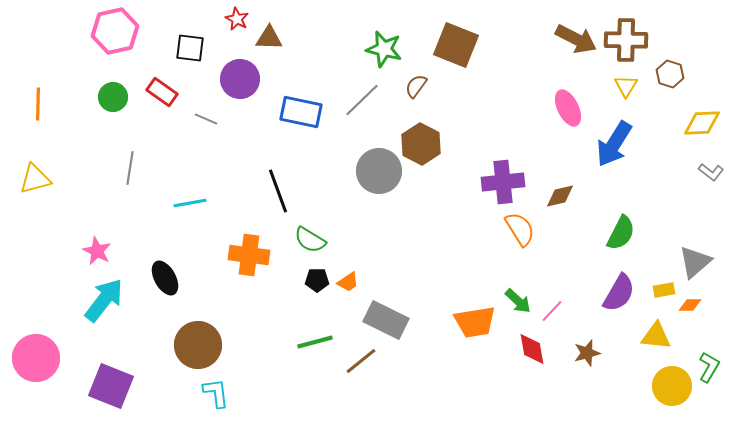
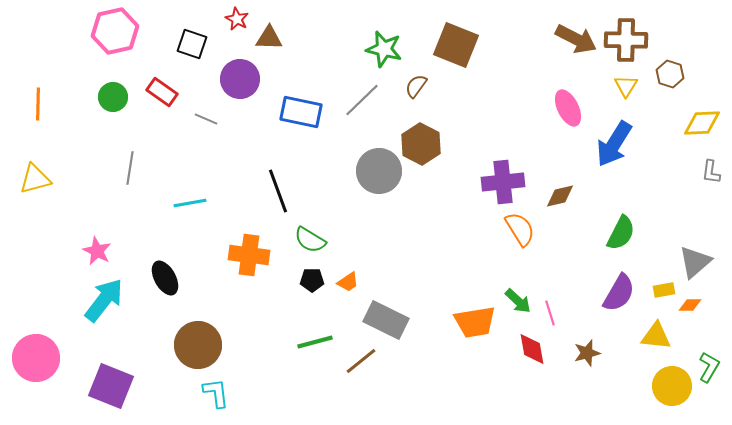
black square at (190, 48): moved 2 px right, 4 px up; rotated 12 degrees clockwise
gray L-shape at (711, 172): rotated 60 degrees clockwise
black pentagon at (317, 280): moved 5 px left
pink line at (552, 311): moved 2 px left, 2 px down; rotated 60 degrees counterclockwise
